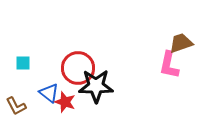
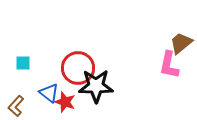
brown trapezoid: rotated 20 degrees counterclockwise
brown L-shape: rotated 70 degrees clockwise
